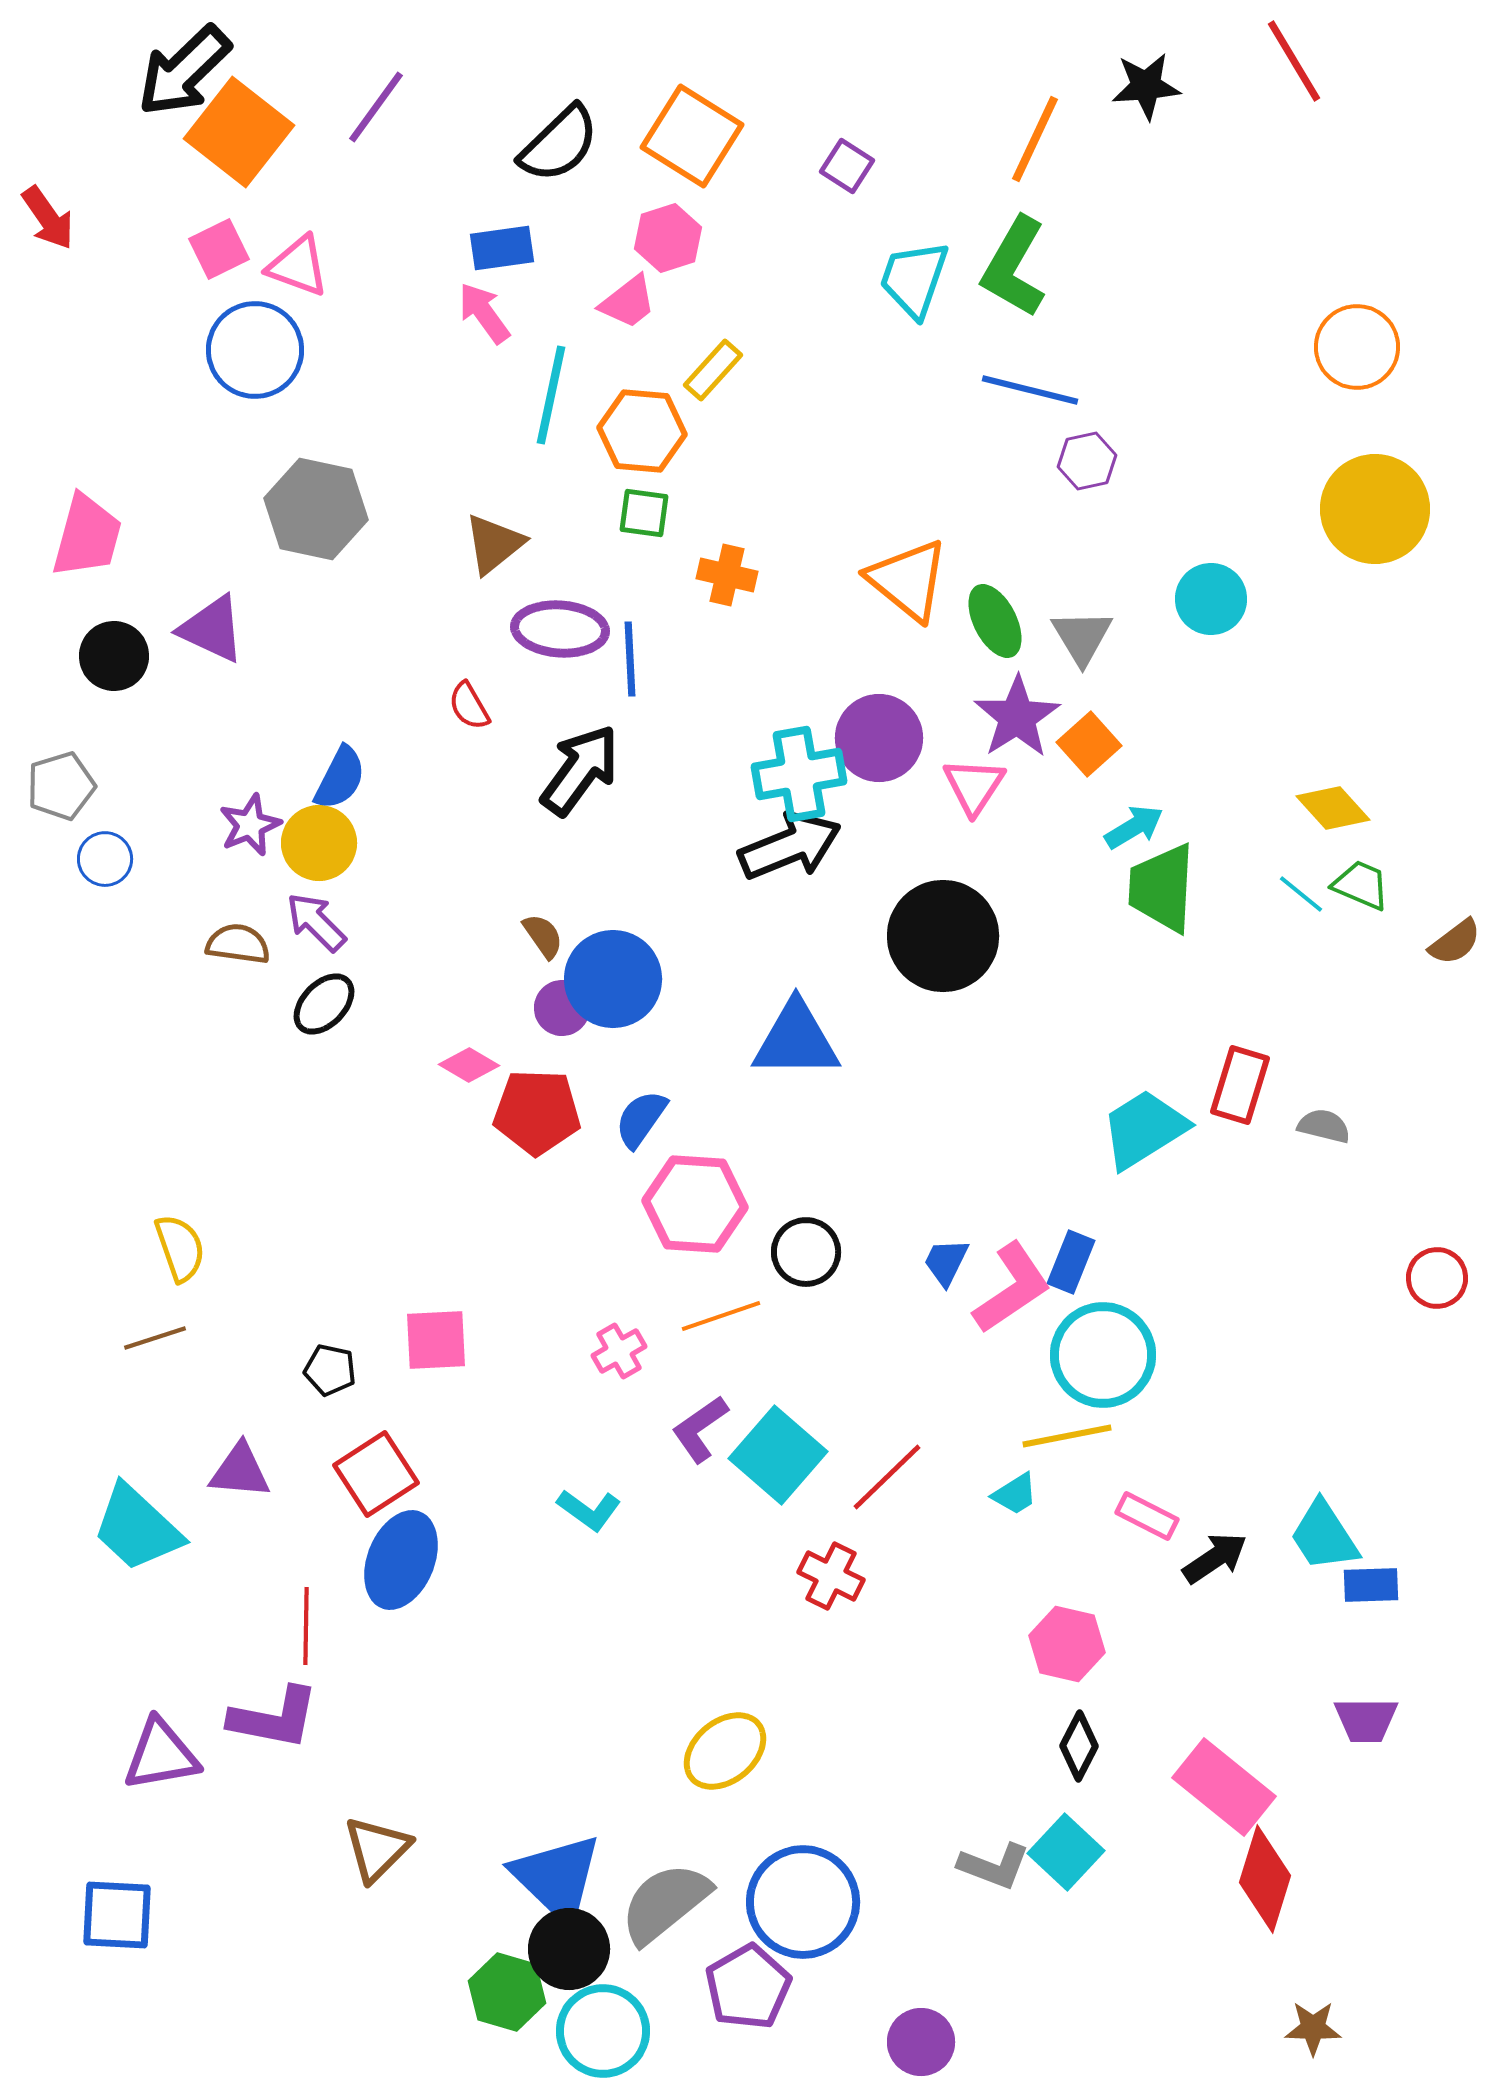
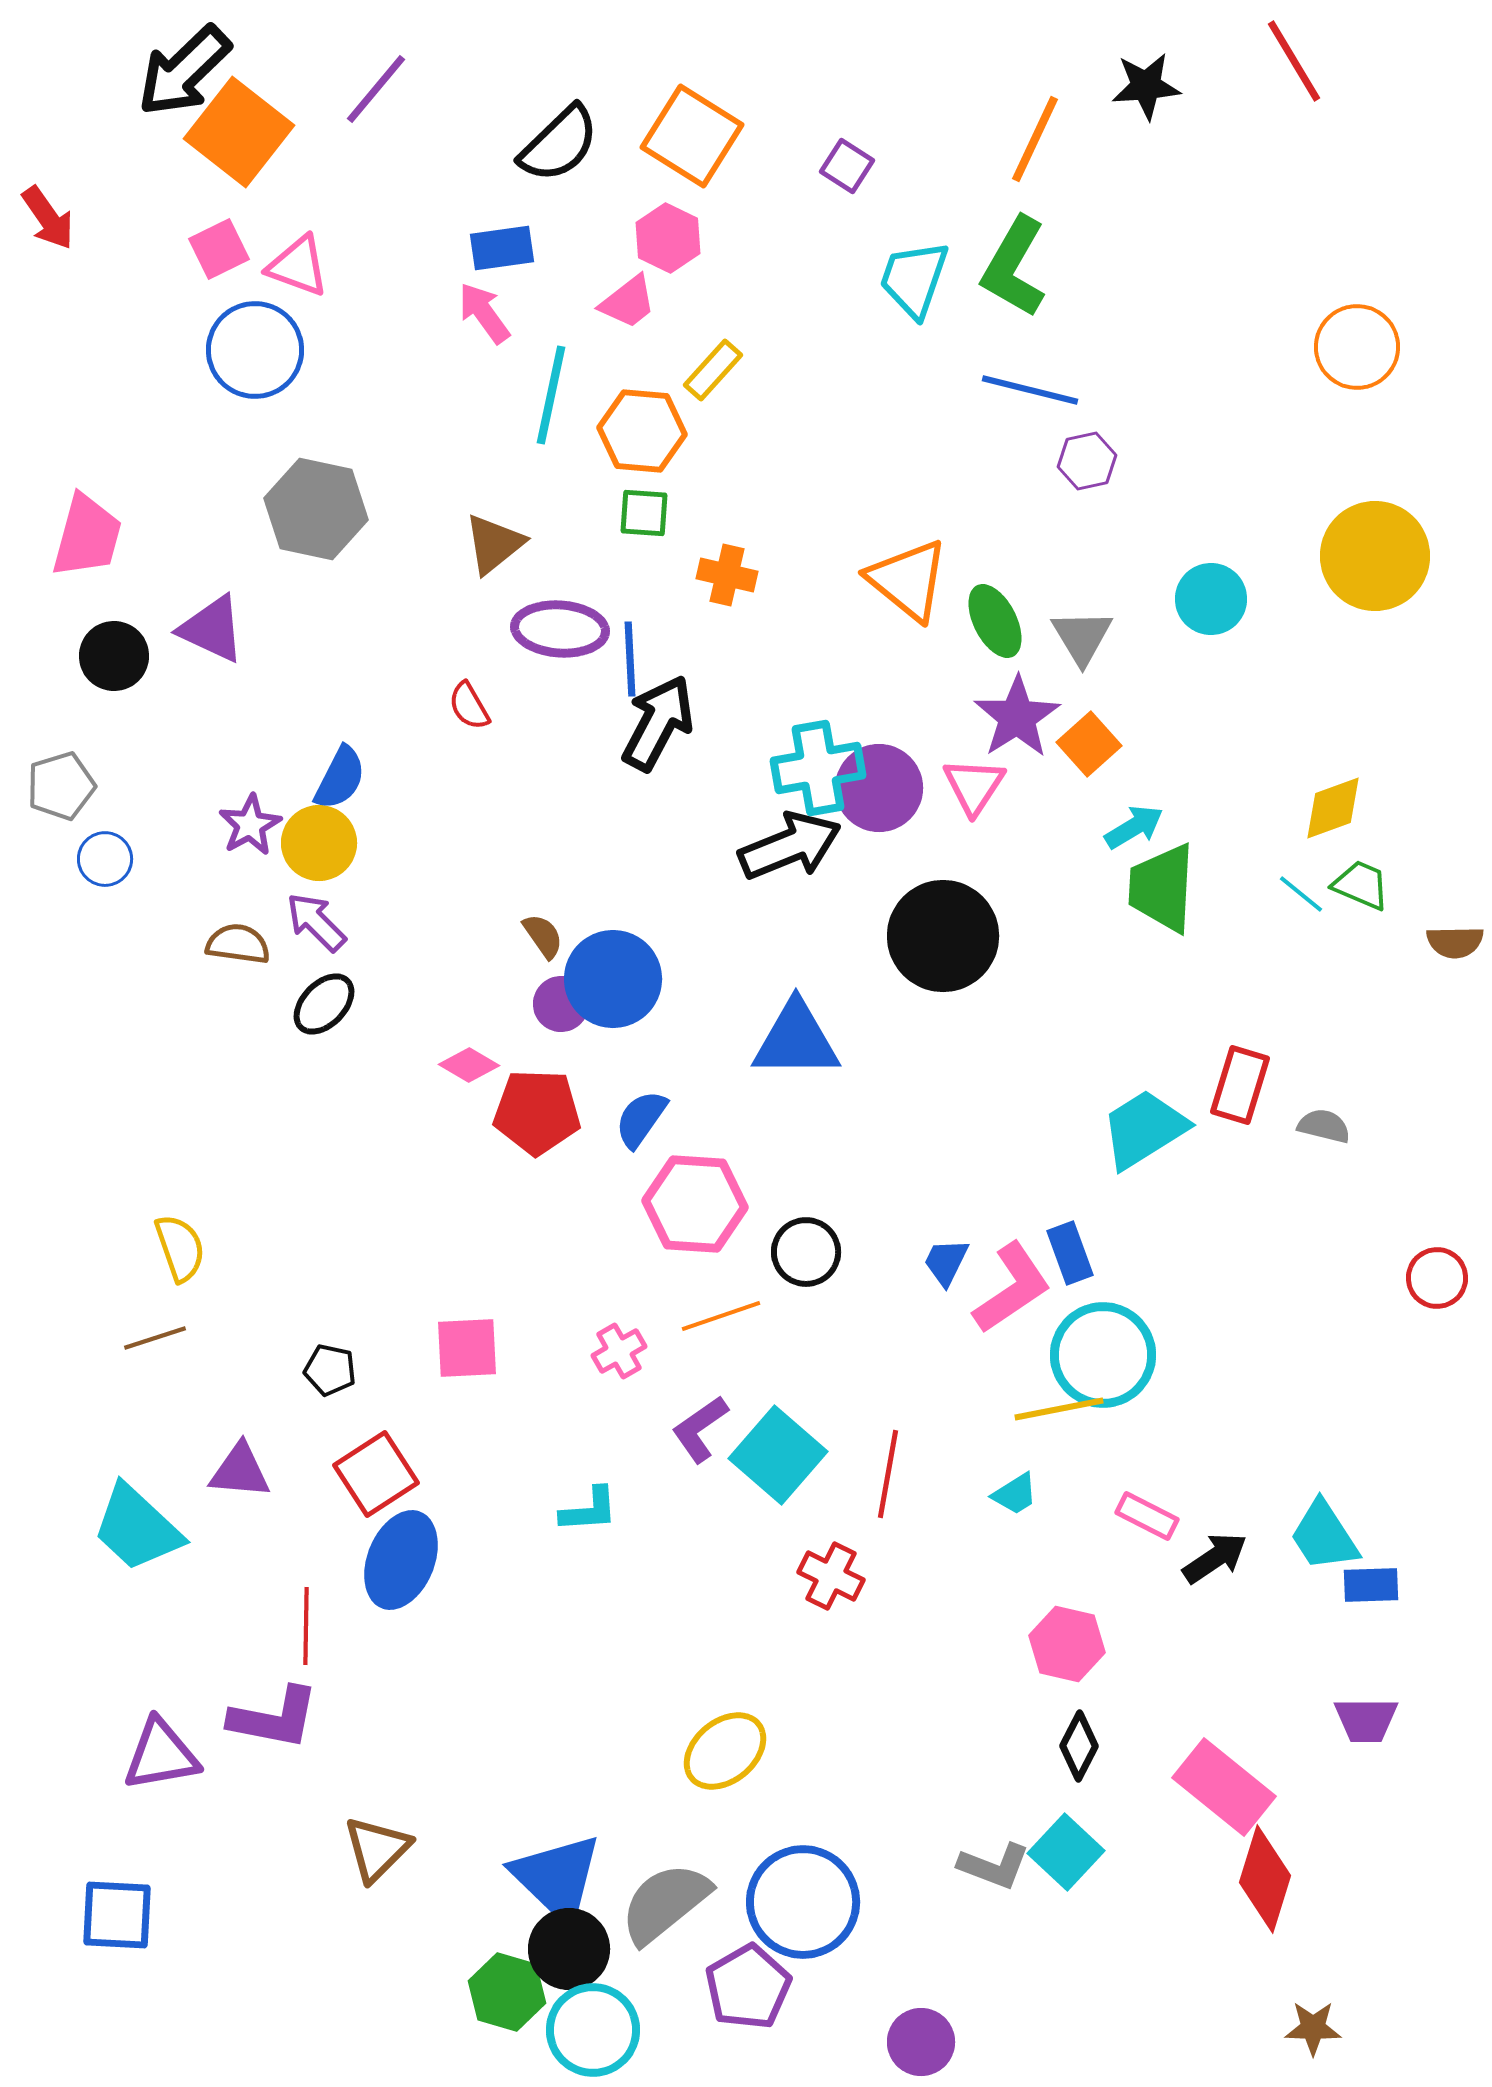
purple line at (376, 107): moved 18 px up; rotated 4 degrees clockwise
pink hexagon at (668, 238): rotated 16 degrees counterclockwise
yellow circle at (1375, 509): moved 47 px down
green square at (644, 513): rotated 4 degrees counterclockwise
purple circle at (879, 738): moved 50 px down
black arrow at (580, 770): moved 78 px right, 47 px up; rotated 8 degrees counterclockwise
cyan cross at (799, 774): moved 19 px right, 6 px up
yellow diamond at (1333, 808): rotated 68 degrees counterclockwise
purple star at (250, 825): rotated 6 degrees counterclockwise
brown semicircle at (1455, 942): rotated 36 degrees clockwise
purple circle at (562, 1008): moved 1 px left, 4 px up
blue rectangle at (1071, 1262): moved 1 px left, 9 px up; rotated 42 degrees counterclockwise
pink square at (436, 1340): moved 31 px right, 8 px down
yellow line at (1067, 1436): moved 8 px left, 27 px up
red line at (887, 1477): moved 1 px right, 3 px up; rotated 36 degrees counterclockwise
cyan L-shape at (589, 1510): rotated 40 degrees counterclockwise
cyan circle at (603, 2031): moved 10 px left, 1 px up
